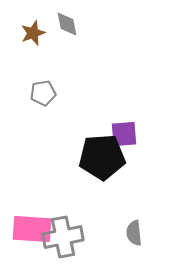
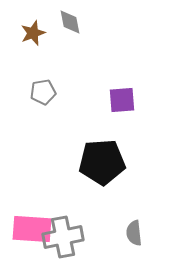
gray diamond: moved 3 px right, 2 px up
gray pentagon: moved 1 px up
purple square: moved 2 px left, 34 px up
black pentagon: moved 5 px down
